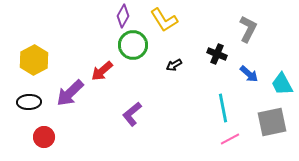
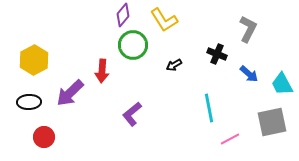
purple diamond: moved 1 px up; rotated 10 degrees clockwise
red arrow: rotated 45 degrees counterclockwise
cyan line: moved 14 px left
